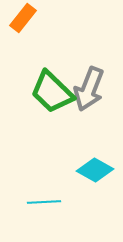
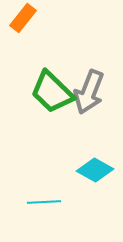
gray arrow: moved 3 px down
